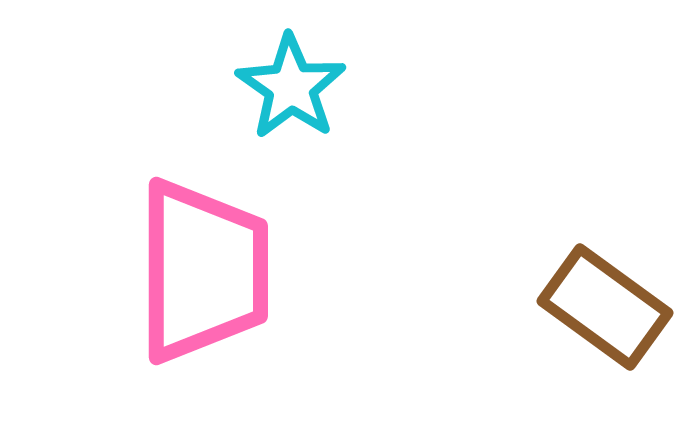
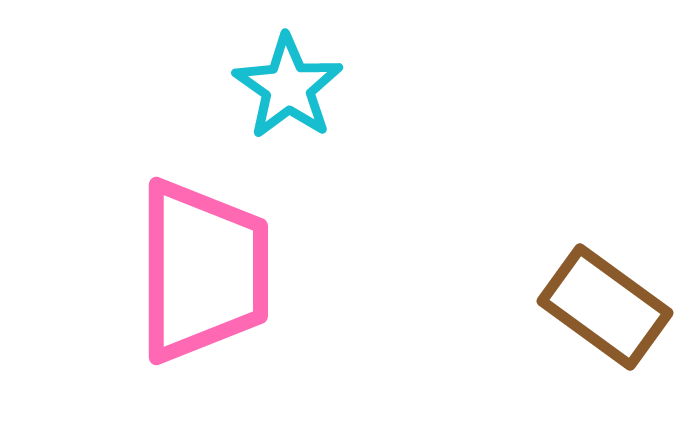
cyan star: moved 3 px left
